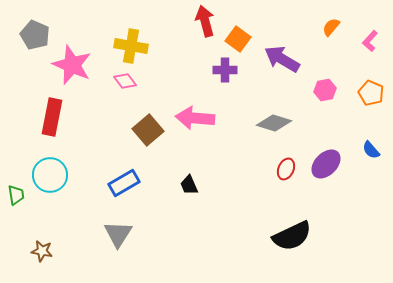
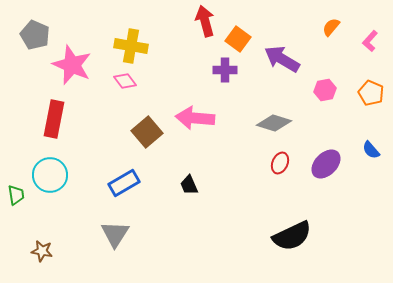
red rectangle: moved 2 px right, 2 px down
brown square: moved 1 px left, 2 px down
red ellipse: moved 6 px left, 6 px up
gray triangle: moved 3 px left
